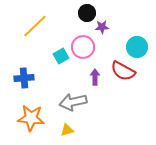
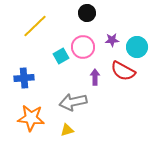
purple star: moved 10 px right, 13 px down
